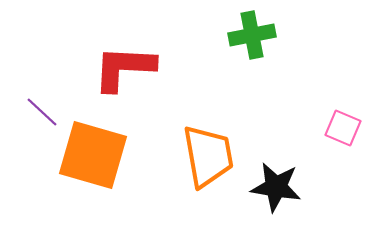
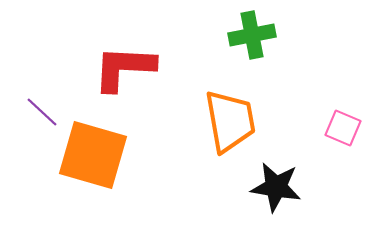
orange trapezoid: moved 22 px right, 35 px up
